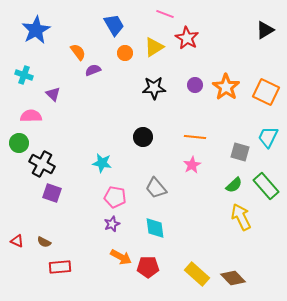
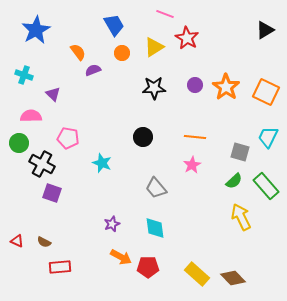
orange circle: moved 3 px left
cyan star: rotated 12 degrees clockwise
green semicircle: moved 4 px up
pink pentagon: moved 47 px left, 59 px up
